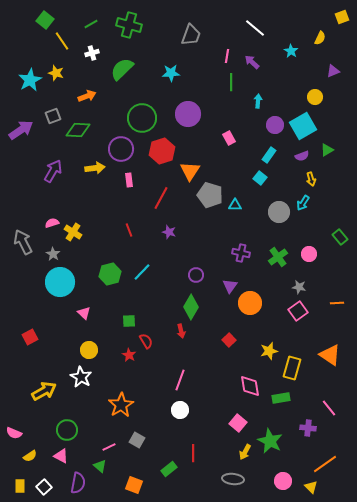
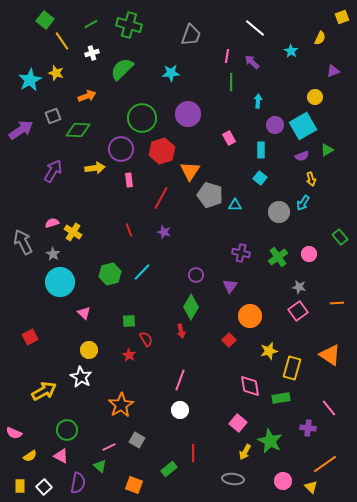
cyan rectangle at (269, 155): moved 8 px left, 5 px up; rotated 35 degrees counterclockwise
purple star at (169, 232): moved 5 px left
orange circle at (250, 303): moved 13 px down
red semicircle at (146, 341): moved 2 px up
